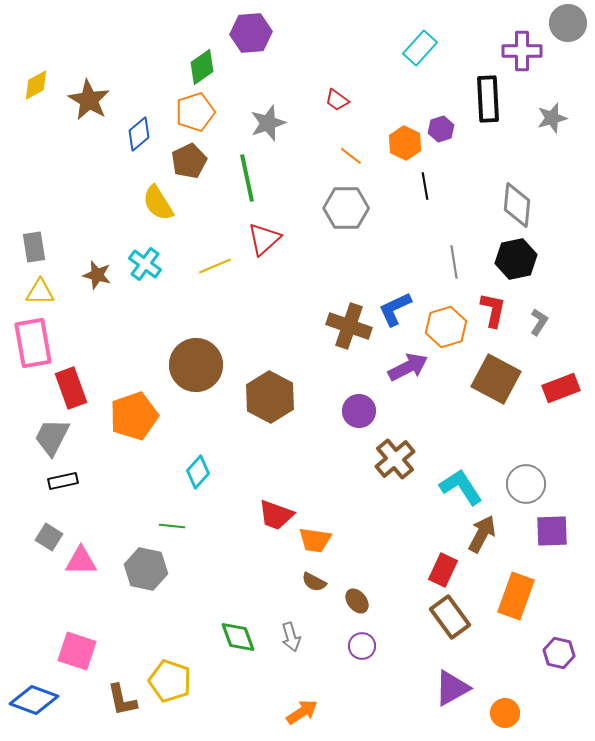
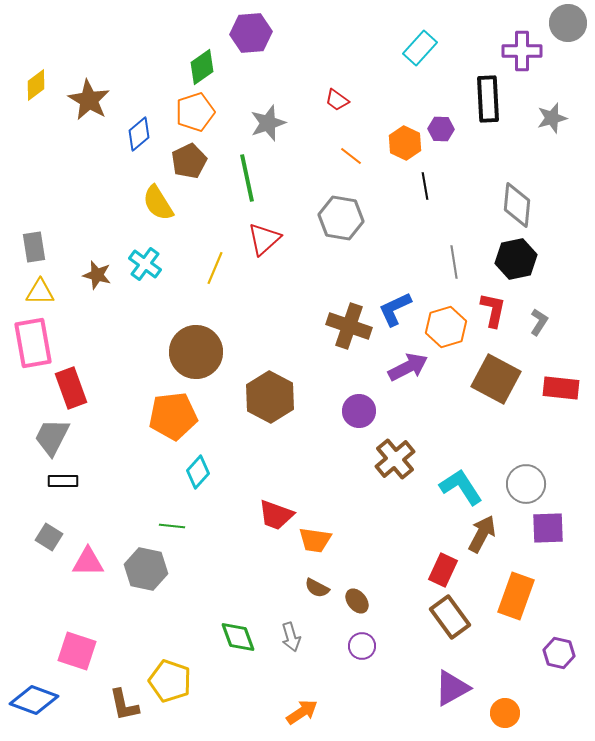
yellow diamond at (36, 85): rotated 8 degrees counterclockwise
purple hexagon at (441, 129): rotated 20 degrees clockwise
gray hexagon at (346, 208): moved 5 px left, 10 px down; rotated 9 degrees clockwise
yellow line at (215, 266): moved 2 px down; rotated 44 degrees counterclockwise
brown circle at (196, 365): moved 13 px up
red rectangle at (561, 388): rotated 27 degrees clockwise
orange pentagon at (134, 416): moved 39 px right; rotated 12 degrees clockwise
black rectangle at (63, 481): rotated 12 degrees clockwise
purple square at (552, 531): moved 4 px left, 3 px up
pink triangle at (81, 561): moved 7 px right, 1 px down
brown semicircle at (314, 582): moved 3 px right, 6 px down
brown L-shape at (122, 700): moved 2 px right, 5 px down
